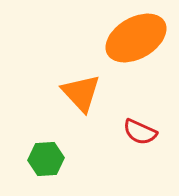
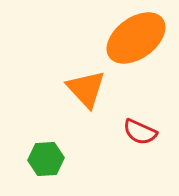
orange ellipse: rotated 6 degrees counterclockwise
orange triangle: moved 5 px right, 4 px up
